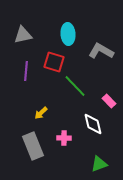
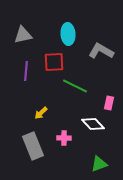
red square: rotated 20 degrees counterclockwise
green line: rotated 20 degrees counterclockwise
pink rectangle: moved 2 px down; rotated 56 degrees clockwise
white diamond: rotated 30 degrees counterclockwise
